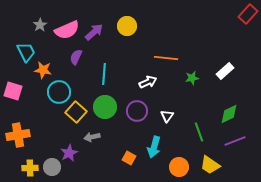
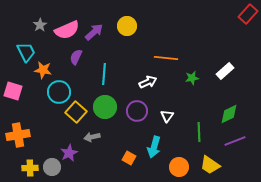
green line: rotated 18 degrees clockwise
